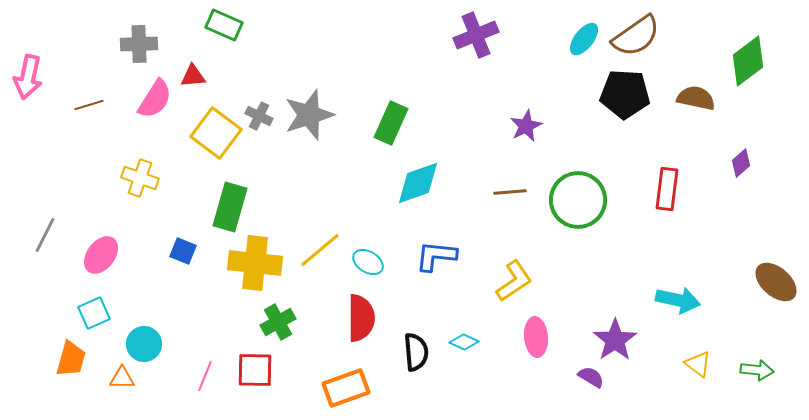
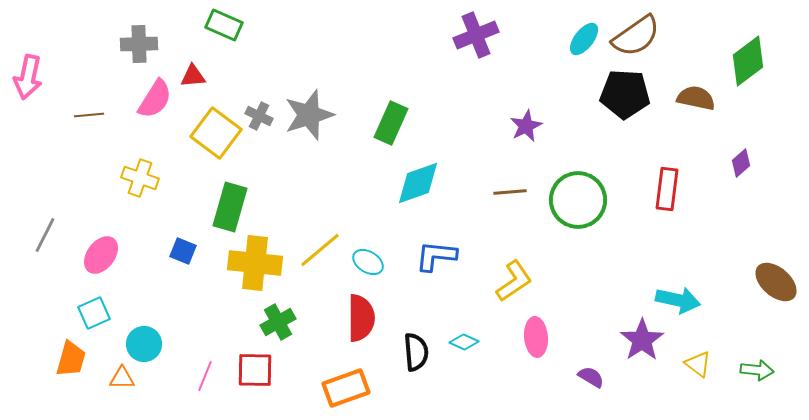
brown line at (89, 105): moved 10 px down; rotated 12 degrees clockwise
purple star at (615, 340): moved 27 px right
